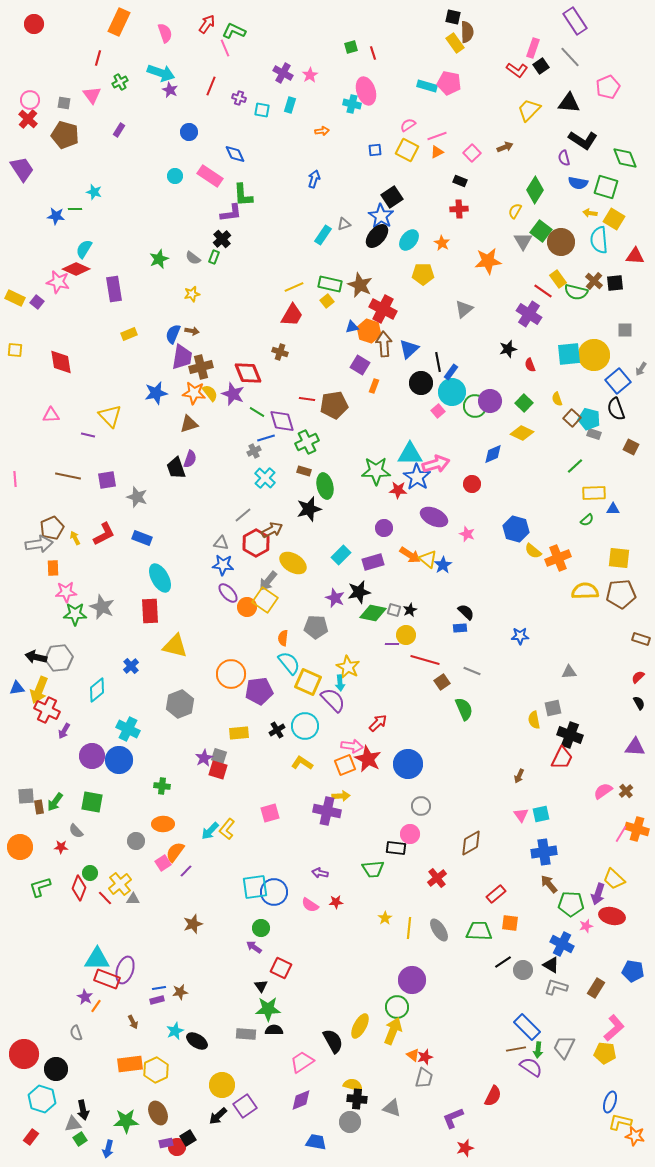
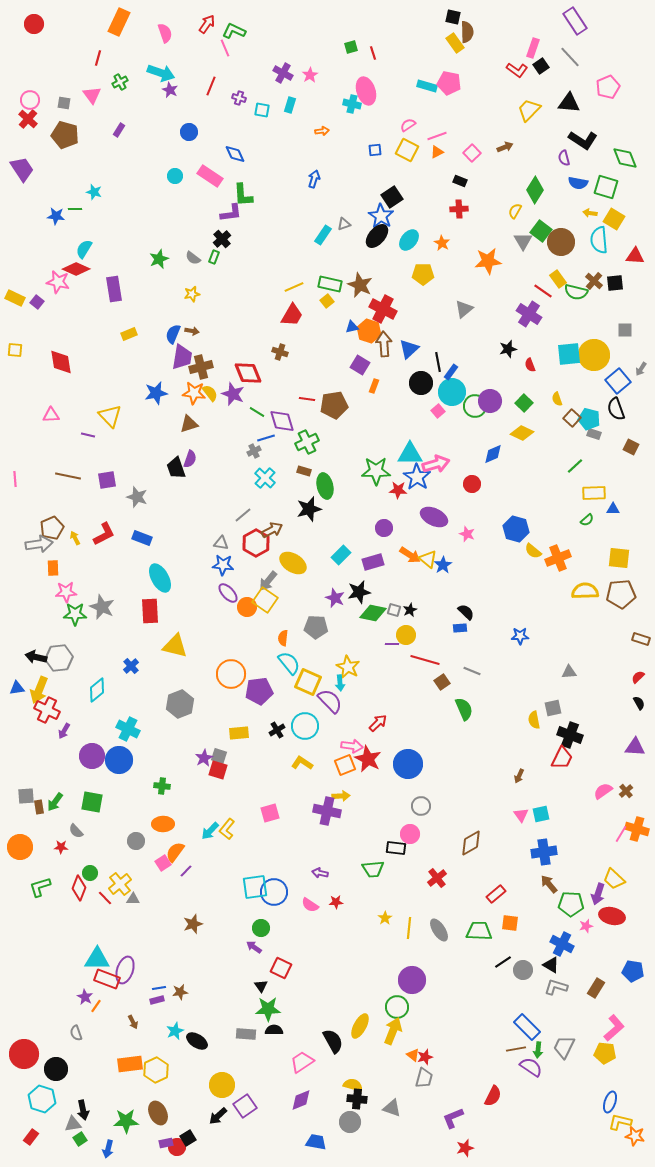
purple semicircle at (333, 700): moved 3 px left, 1 px down
